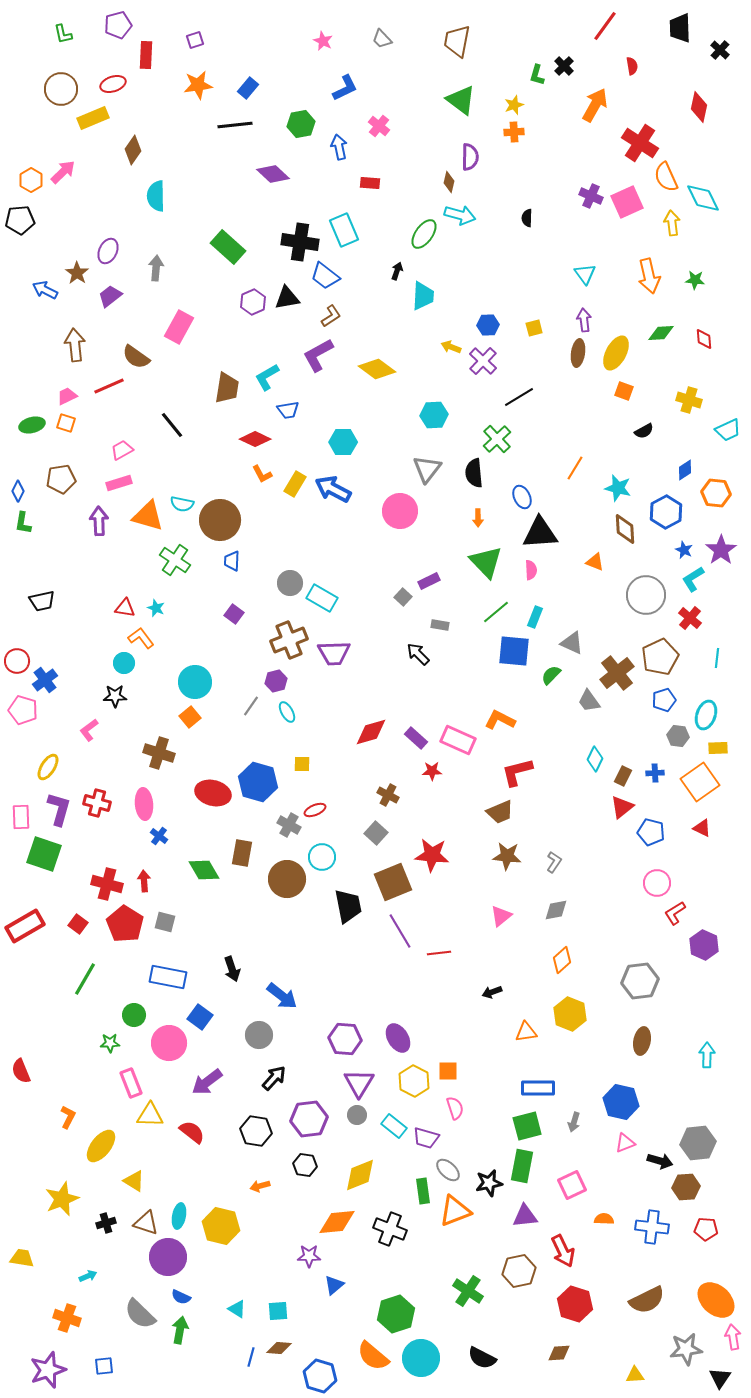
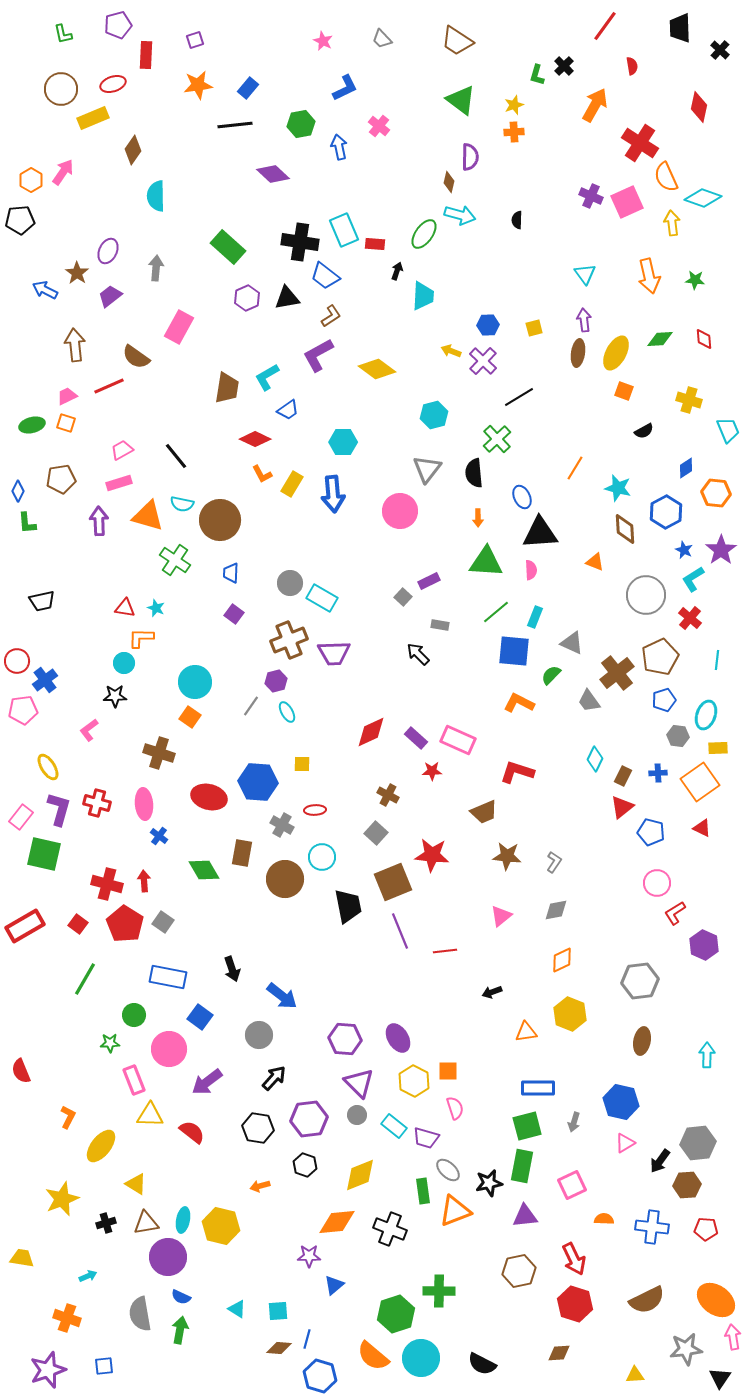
brown trapezoid at (457, 41): rotated 68 degrees counterclockwise
pink arrow at (63, 172): rotated 12 degrees counterclockwise
red rectangle at (370, 183): moved 5 px right, 61 px down
cyan diamond at (703, 198): rotated 45 degrees counterclockwise
black semicircle at (527, 218): moved 10 px left, 2 px down
purple hexagon at (253, 302): moved 6 px left, 4 px up
green diamond at (661, 333): moved 1 px left, 6 px down
yellow arrow at (451, 347): moved 4 px down
blue trapezoid at (288, 410): rotated 25 degrees counterclockwise
cyan hexagon at (434, 415): rotated 12 degrees counterclockwise
black line at (172, 425): moved 4 px right, 31 px down
cyan trapezoid at (728, 430): rotated 88 degrees counterclockwise
blue diamond at (685, 470): moved 1 px right, 2 px up
yellow rectangle at (295, 484): moved 3 px left
blue arrow at (333, 489): moved 5 px down; rotated 123 degrees counterclockwise
green L-shape at (23, 523): moved 4 px right; rotated 15 degrees counterclockwise
blue trapezoid at (232, 561): moved 1 px left, 12 px down
green triangle at (486, 562): rotated 42 degrees counterclockwise
orange L-shape at (141, 638): rotated 52 degrees counterclockwise
cyan line at (717, 658): moved 2 px down
pink pentagon at (23, 710): rotated 24 degrees counterclockwise
orange square at (190, 717): rotated 15 degrees counterclockwise
orange L-shape at (500, 720): moved 19 px right, 17 px up
red diamond at (371, 732): rotated 8 degrees counterclockwise
yellow ellipse at (48, 767): rotated 64 degrees counterclockwise
red L-shape at (517, 772): rotated 32 degrees clockwise
blue cross at (655, 773): moved 3 px right
blue hexagon at (258, 782): rotated 12 degrees counterclockwise
red ellipse at (213, 793): moved 4 px left, 4 px down
red ellipse at (315, 810): rotated 20 degrees clockwise
brown trapezoid at (500, 812): moved 16 px left
pink rectangle at (21, 817): rotated 40 degrees clockwise
gray cross at (289, 825): moved 7 px left
green square at (44, 854): rotated 6 degrees counterclockwise
brown circle at (287, 879): moved 2 px left
gray square at (165, 922): moved 2 px left; rotated 20 degrees clockwise
purple line at (400, 931): rotated 9 degrees clockwise
red line at (439, 953): moved 6 px right, 2 px up
orange diamond at (562, 960): rotated 16 degrees clockwise
pink circle at (169, 1043): moved 6 px down
pink rectangle at (131, 1083): moved 3 px right, 3 px up
purple triangle at (359, 1083): rotated 16 degrees counterclockwise
black hexagon at (256, 1131): moved 2 px right, 3 px up
pink triangle at (625, 1143): rotated 10 degrees counterclockwise
black arrow at (660, 1161): rotated 110 degrees clockwise
black hexagon at (305, 1165): rotated 10 degrees clockwise
yellow triangle at (134, 1181): moved 2 px right, 3 px down
brown hexagon at (686, 1187): moved 1 px right, 2 px up
cyan ellipse at (179, 1216): moved 4 px right, 4 px down
brown triangle at (146, 1223): rotated 28 degrees counterclockwise
red arrow at (563, 1251): moved 11 px right, 8 px down
green cross at (468, 1291): moved 29 px left; rotated 32 degrees counterclockwise
orange ellipse at (716, 1300): rotated 6 degrees counterclockwise
gray semicircle at (140, 1314): rotated 36 degrees clockwise
blue line at (251, 1357): moved 56 px right, 18 px up
black semicircle at (482, 1358): moved 6 px down
